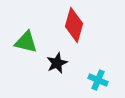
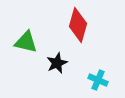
red diamond: moved 4 px right
